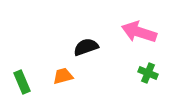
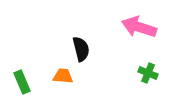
pink arrow: moved 5 px up
black semicircle: moved 5 px left, 2 px down; rotated 95 degrees clockwise
orange trapezoid: rotated 20 degrees clockwise
